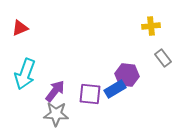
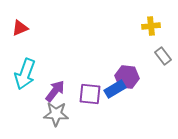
gray rectangle: moved 2 px up
purple hexagon: moved 2 px down
